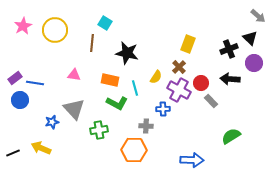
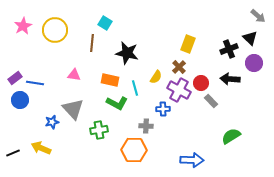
gray triangle: moved 1 px left
